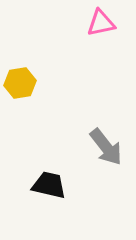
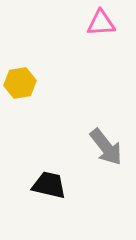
pink triangle: rotated 8 degrees clockwise
